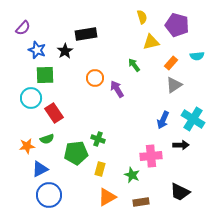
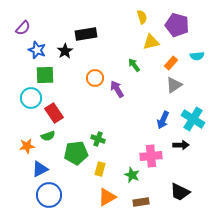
green semicircle: moved 1 px right, 3 px up
